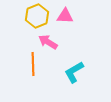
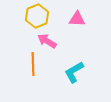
pink triangle: moved 12 px right, 3 px down
pink arrow: moved 1 px left, 1 px up
